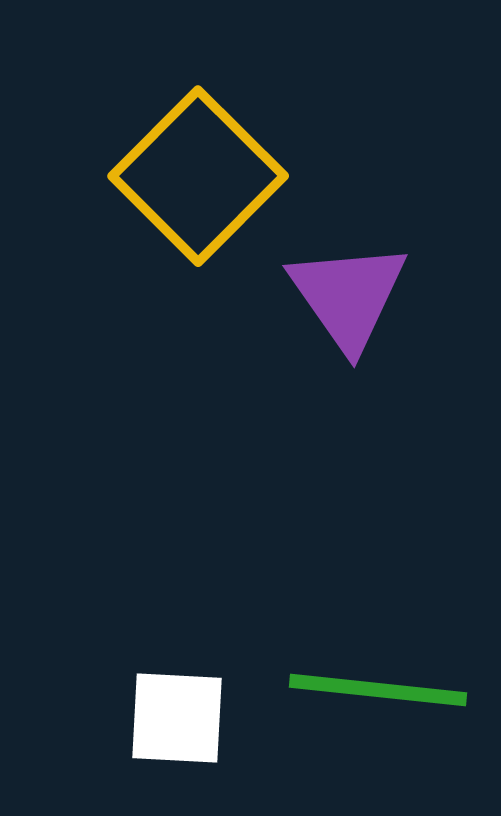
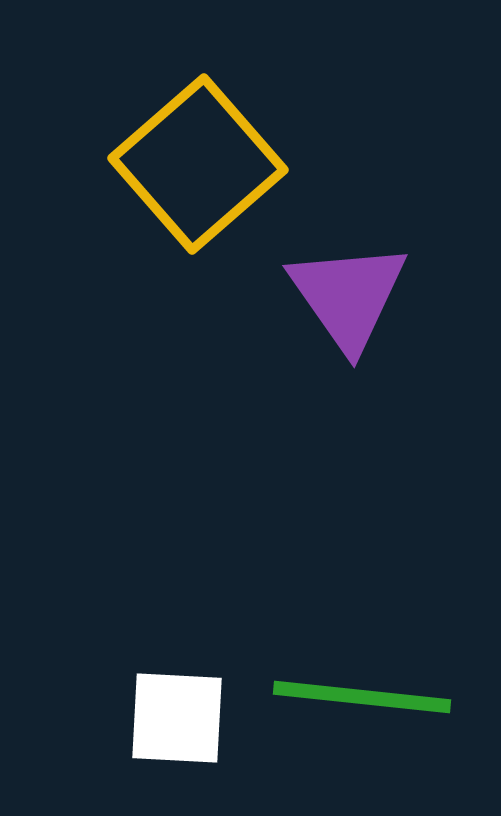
yellow square: moved 12 px up; rotated 4 degrees clockwise
green line: moved 16 px left, 7 px down
